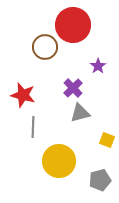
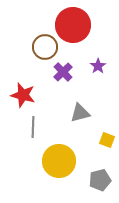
purple cross: moved 10 px left, 16 px up
